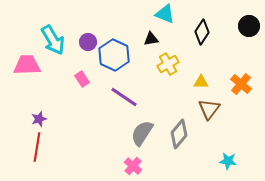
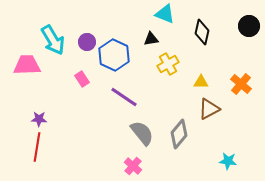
black diamond: rotated 20 degrees counterclockwise
purple circle: moved 1 px left
brown triangle: rotated 25 degrees clockwise
purple star: rotated 21 degrees clockwise
gray semicircle: rotated 108 degrees clockwise
